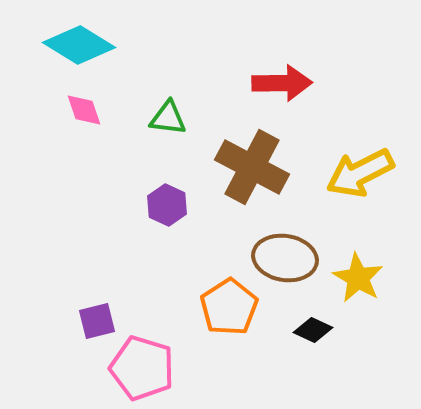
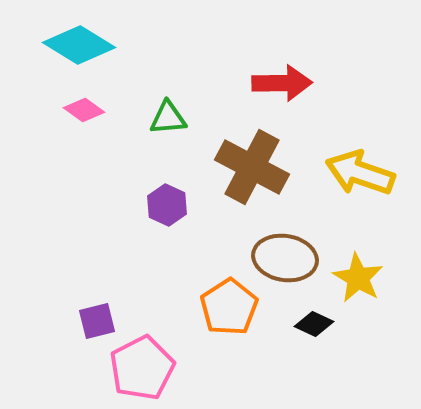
pink diamond: rotated 36 degrees counterclockwise
green triangle: rotated 12 degrees counterclockwise
yellow arrow: rotated 46 degrees clockwise
black diamond: moved 1 px right, 6 px up
pink pentagon: rotated 28 degrees clockwise
